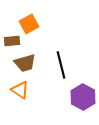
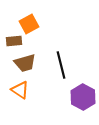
brown rectangle: moved 2 px right
